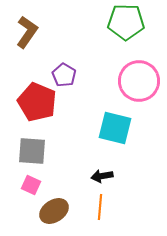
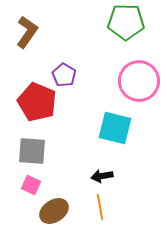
orange line: rotated 15 degrees counterclockwise
